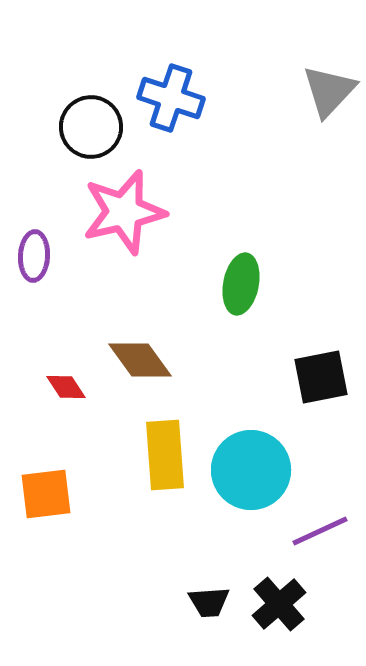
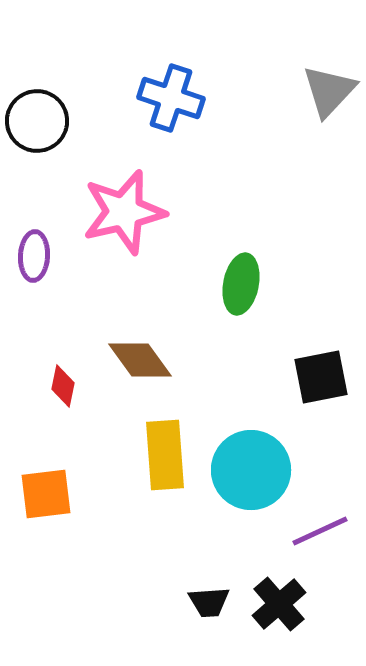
black circle: moved 54 px left, 6 px up
red diamond: moved 3 px left, 1 px up; rotated 45 degrees clockwise
